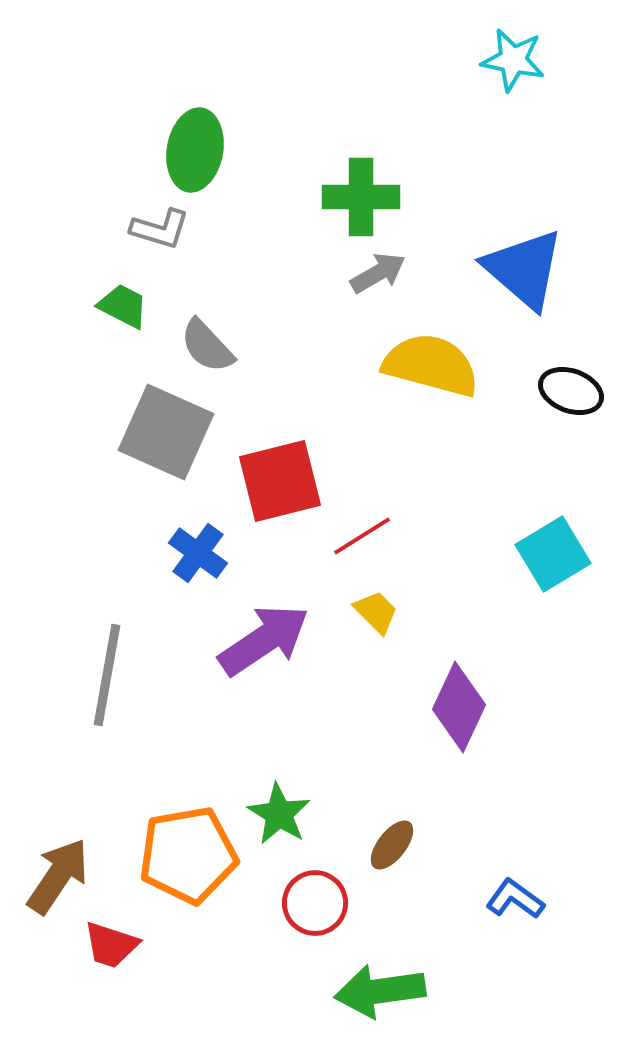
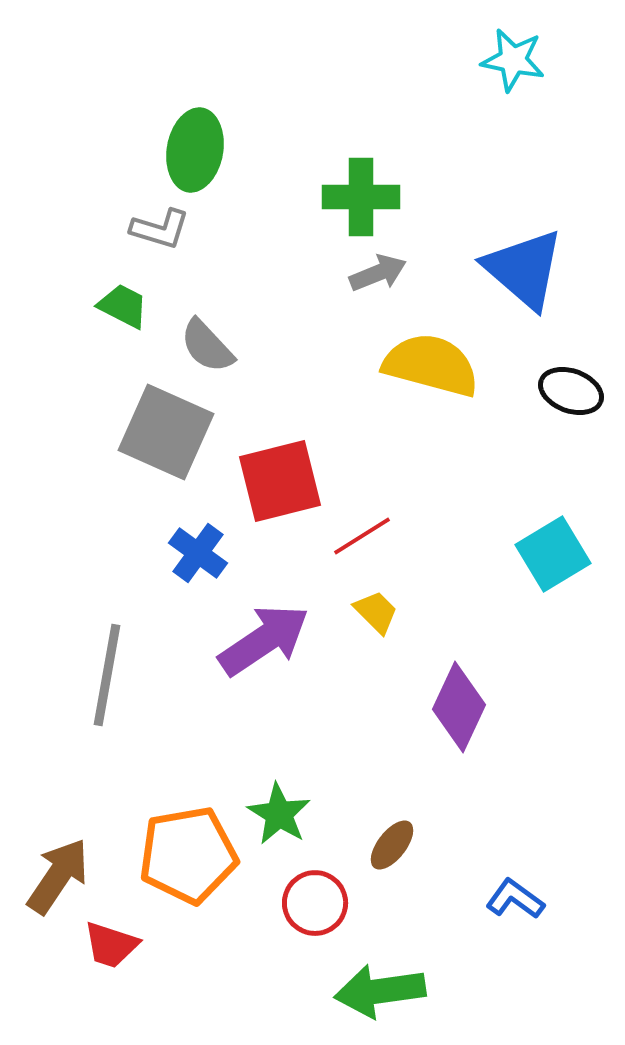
gray arrow: rotated 8 degrees clockwise
